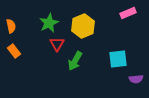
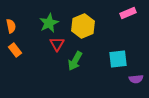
orange rectangle: moved 1 px right, 1 px up
